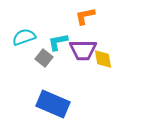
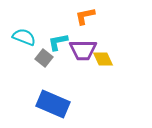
cyan semicircle: rotated 40 degrees clockwise
yellow diamond: rotated 15 degrees counterclockwise
